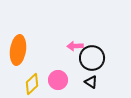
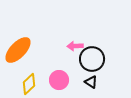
orange ellipse: rotated 36 degrees clockwise
black circle: moved 1 px down
pink circle: moved 1 px right
yellow diamond: moved 3 px left
